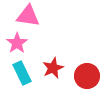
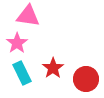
red star: rotated 10 degrees counterclockwise
red circle: moved 1 px left, 3 px down
